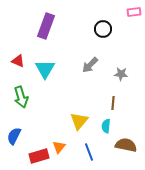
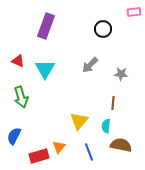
brown semicircle: moved 5 px left
